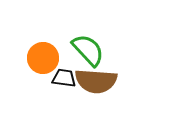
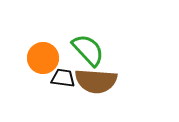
black trapezoid: moved 1 px left
